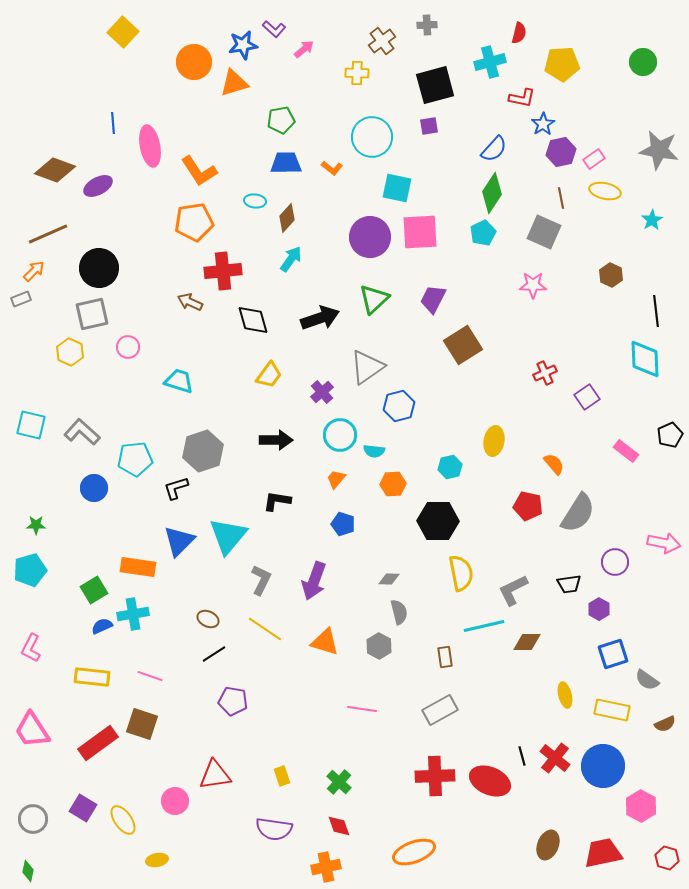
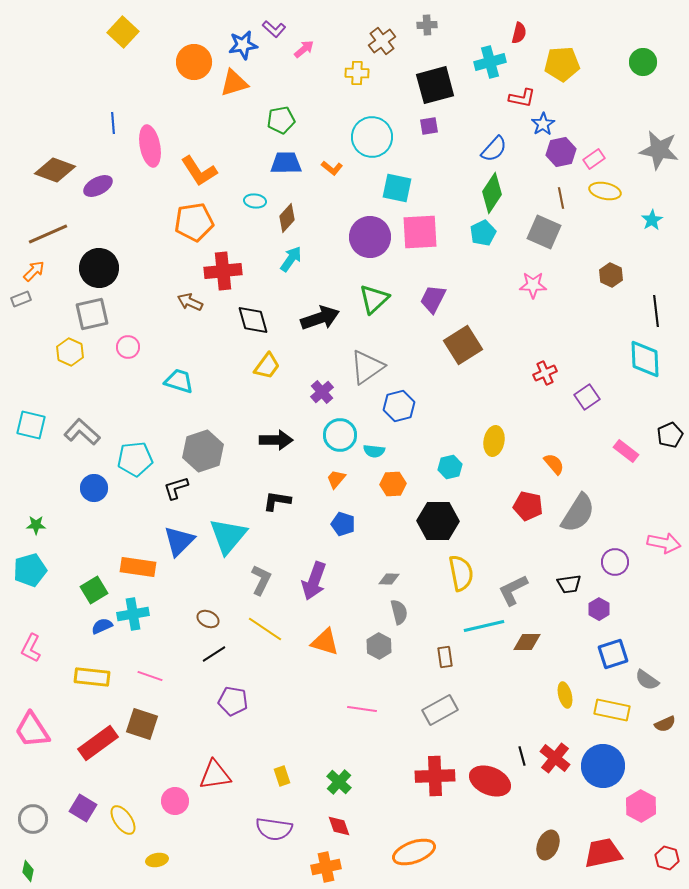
yellow trapezoid at (269, 375): moved 2 px left, 9 px up
